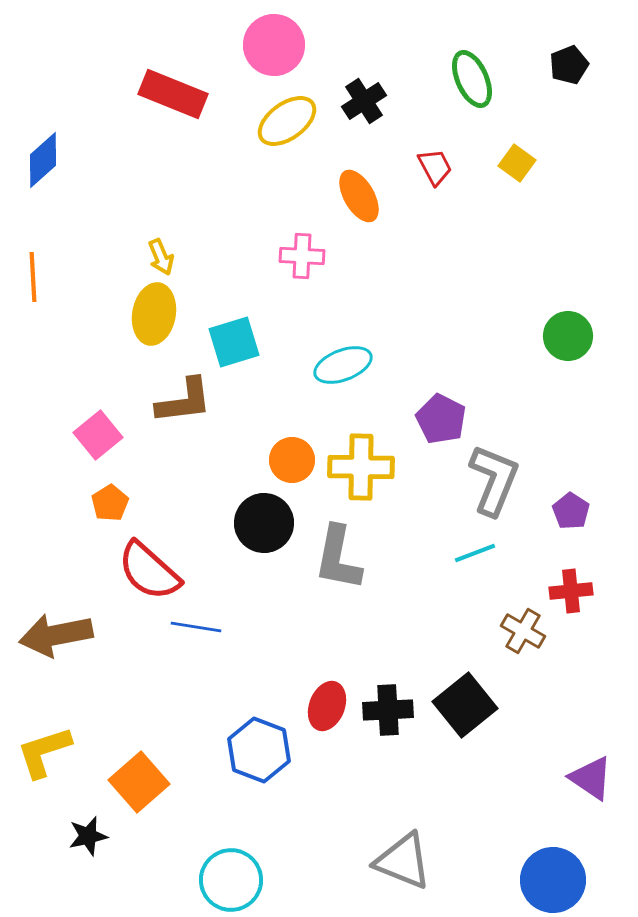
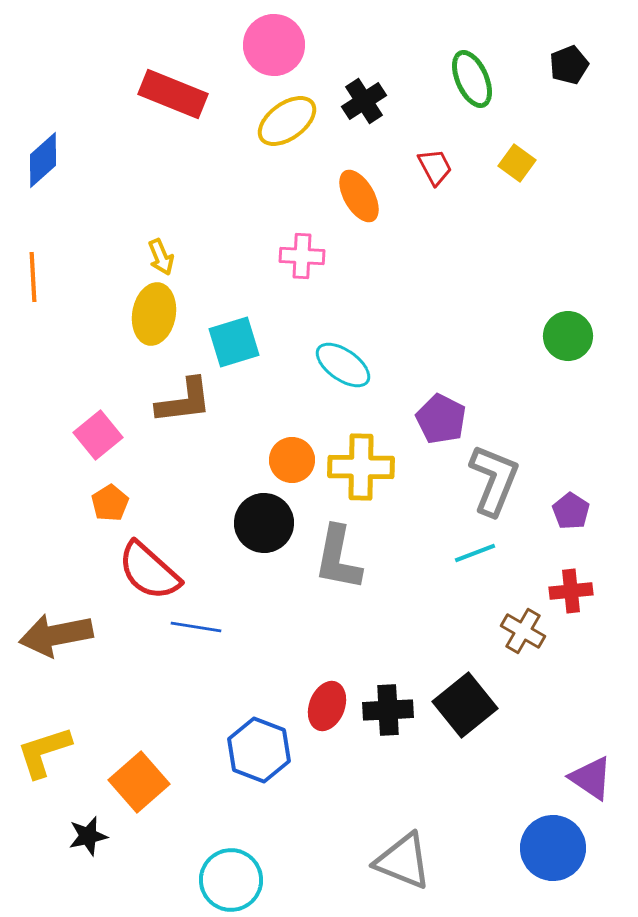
cyan ellipse at (343, 365): rotated 56 degrees clockwise
blue circle at (553, 880): moved 32 px up
